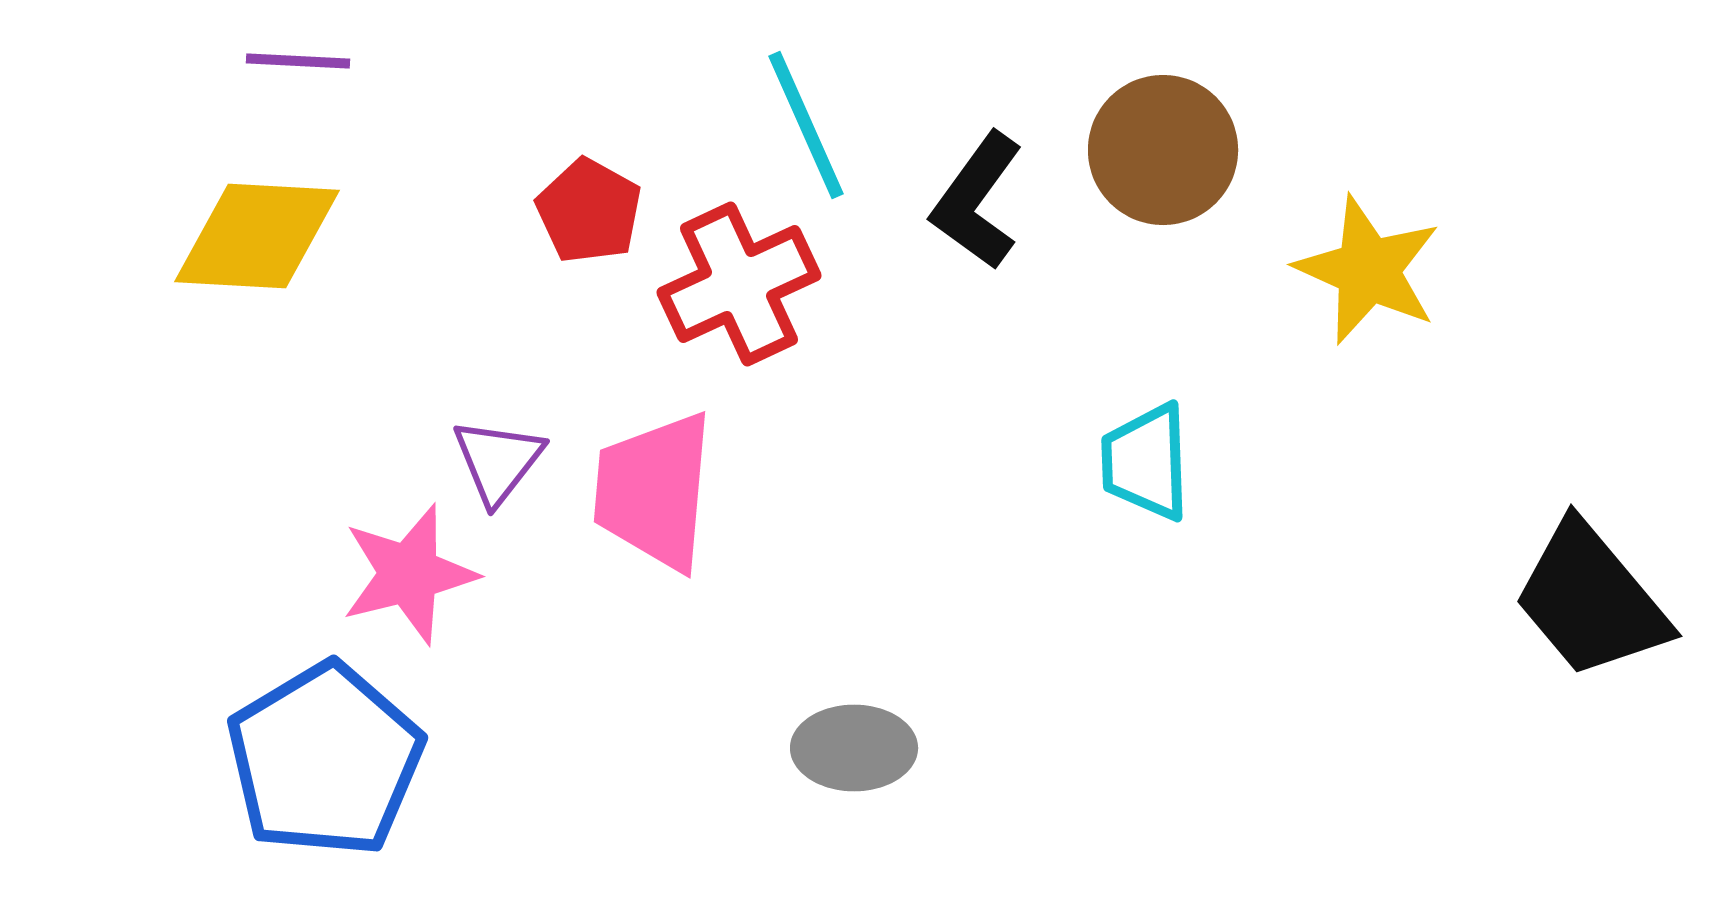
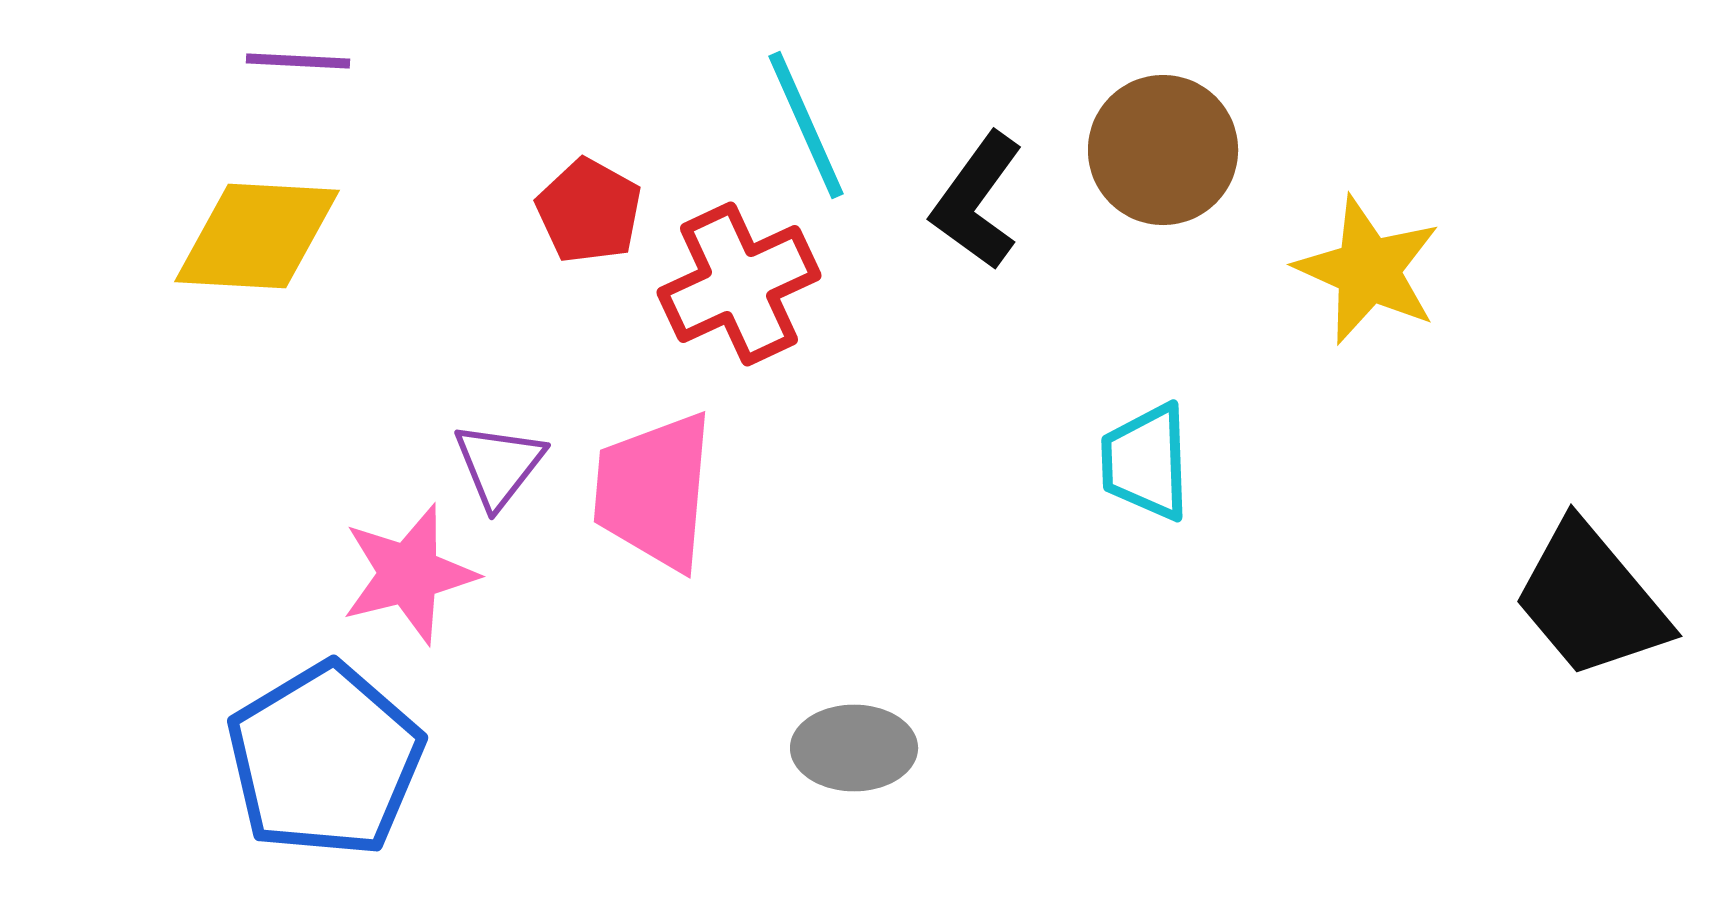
purple triangle: moved 1 px right, 4 px down
